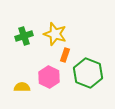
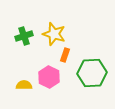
yellow star: moved 1 px left
green hexagon: moved 4 px right; rotated 24 degrees counterclockwise
yellow semicircle: moved 2 px right, 2 px up
